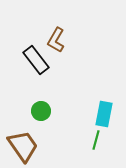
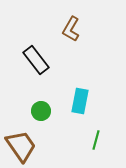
brown L-shape: moved 15 px right, 11 px up
cyan rectangle: moved 24 px left, 13 px up
brown trapezoid: moved 2 px left
